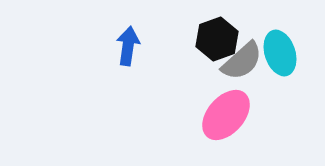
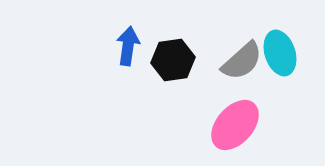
black hexagon: moved 44 px left, 21 px down; rotated 12 degrees clockwise
pink ellipse: moved 9 px right, 10 px down
